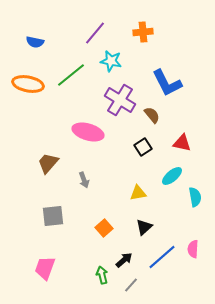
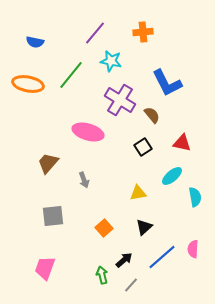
green line: rotated 12 degrees counterclockwise
